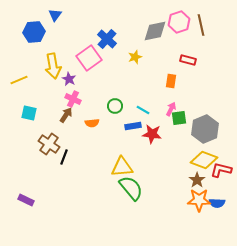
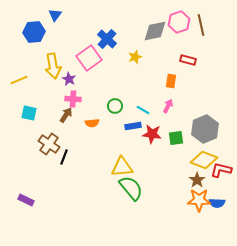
pink cross: rotated 21 degrees counterclockwise
pink arrow: moved 3 px left, 3 px up
green square: moved 3 px left, 20 px down
